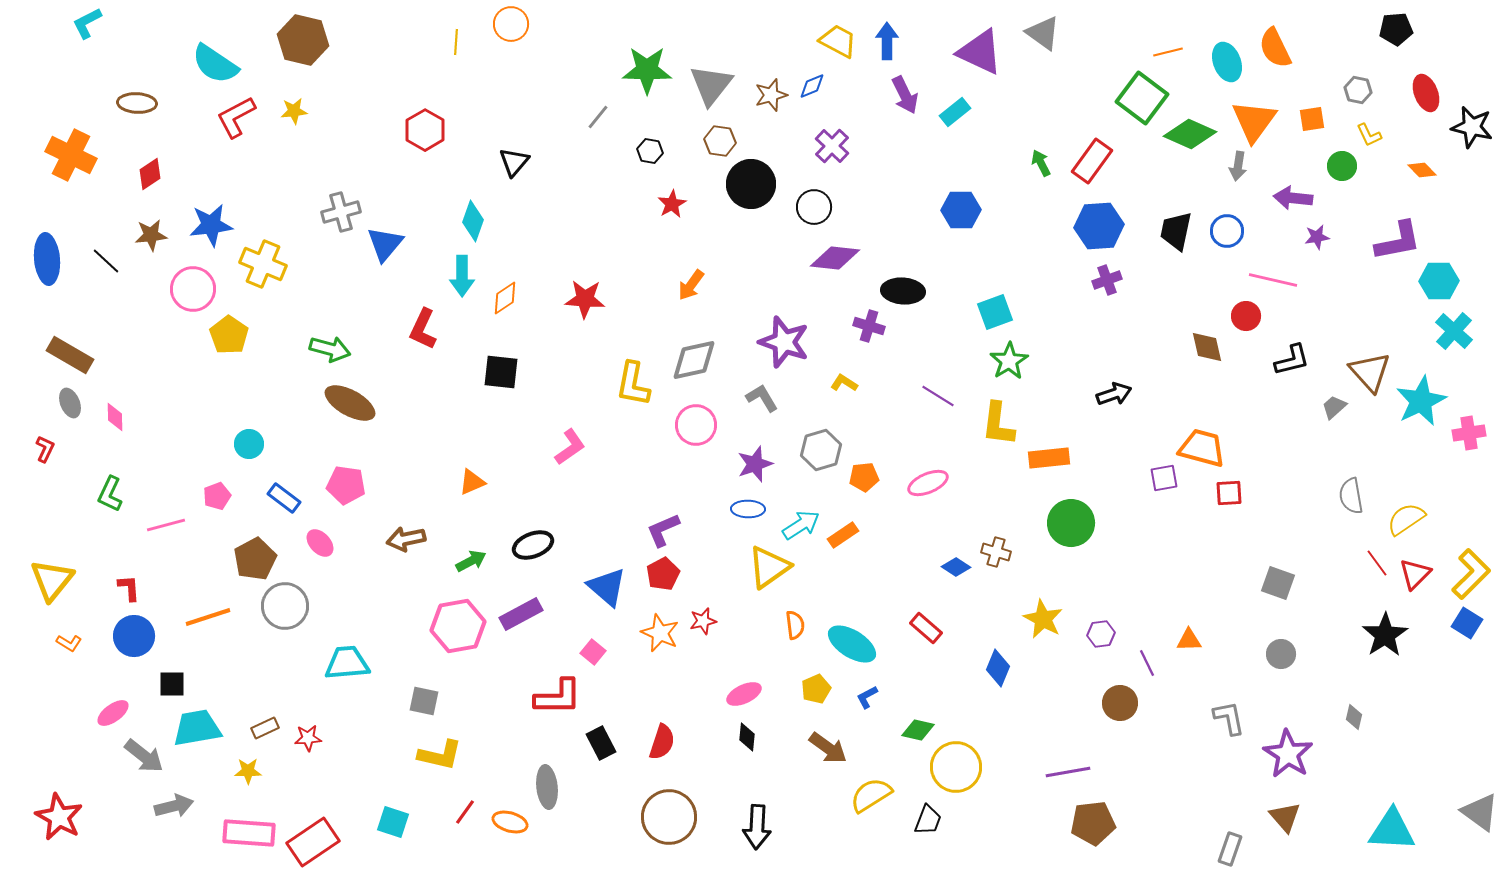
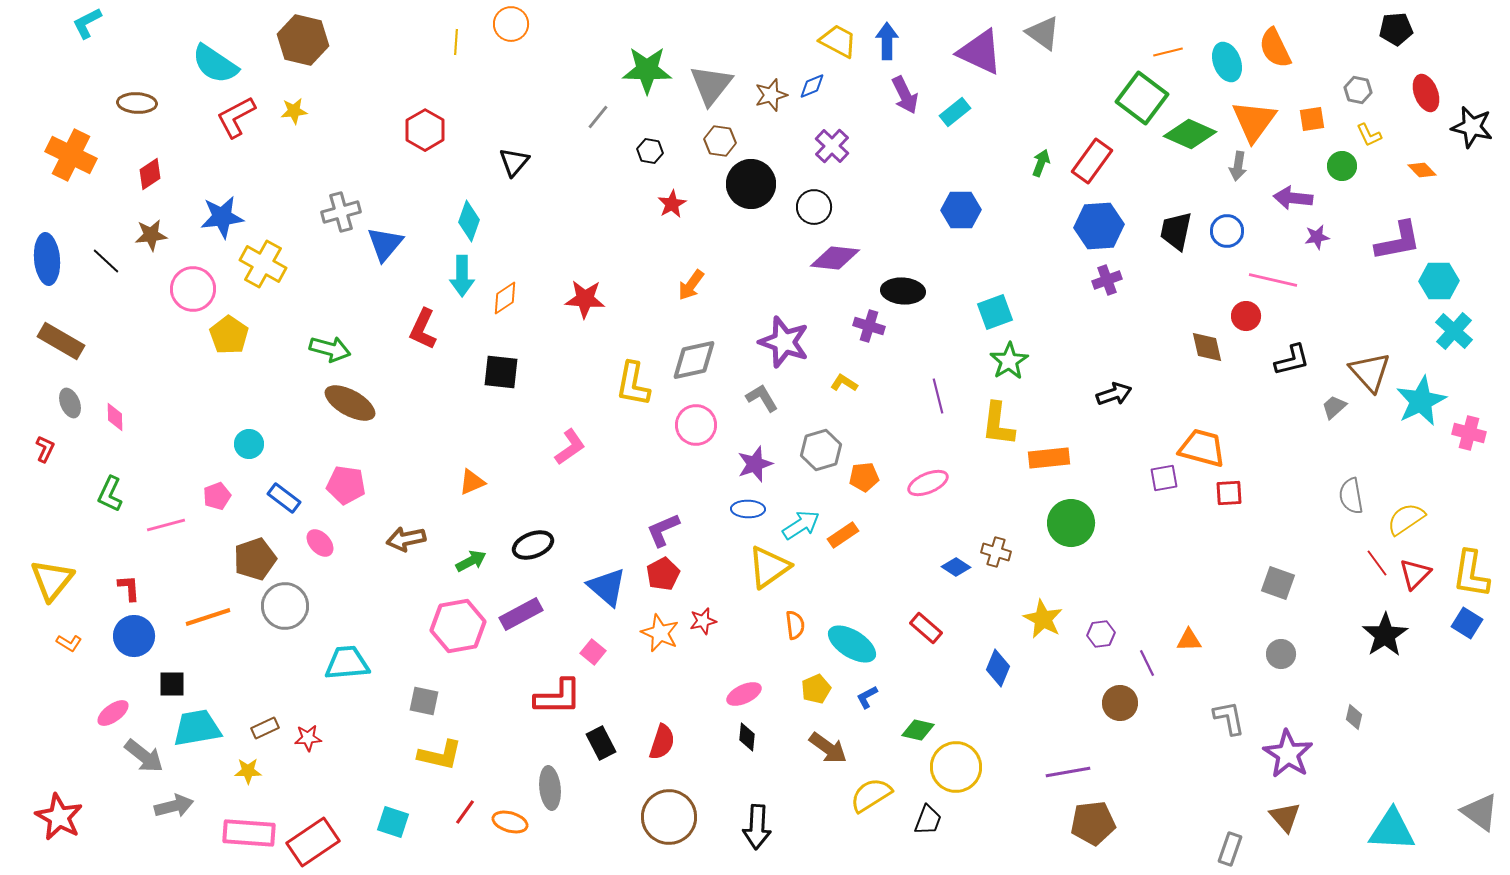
green arrow at (1041, 163): rotated 48 degrees clockwise
cyan diamond at (473, 221): moved 4 px left
blue star at (211, 225): moved 11 px right, 8 px up
yellow cross at (263, 264): rotated 6 degrees clockwise
brown rectangle at (70, 355): moved 9 px left, 14 px up
purple line at (938, 396): rotated 44 degrees clockwise
pink cross at (1469, 433): rotated 24 degrees clockwise
brown pentagon at (255, 559): rotated 9 degrees clockwise
yellow L-shape at (1471, 574): rotated 144 degrees clockwise
gray ellipse at (547, 787): moved 3 px right, 1 px down
